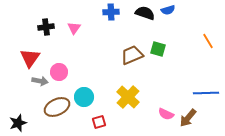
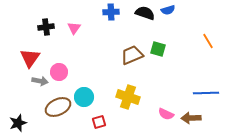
yellow cross: rotated 25 degrees counterclockwise
brown ellipse: moved 1 px right
brown arrow: moved 3 px right; rotated 48 degrees clockwise
